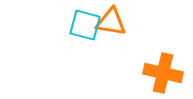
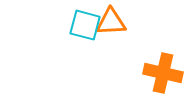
orange triangle: rotated 12 degrees counterclockwise
